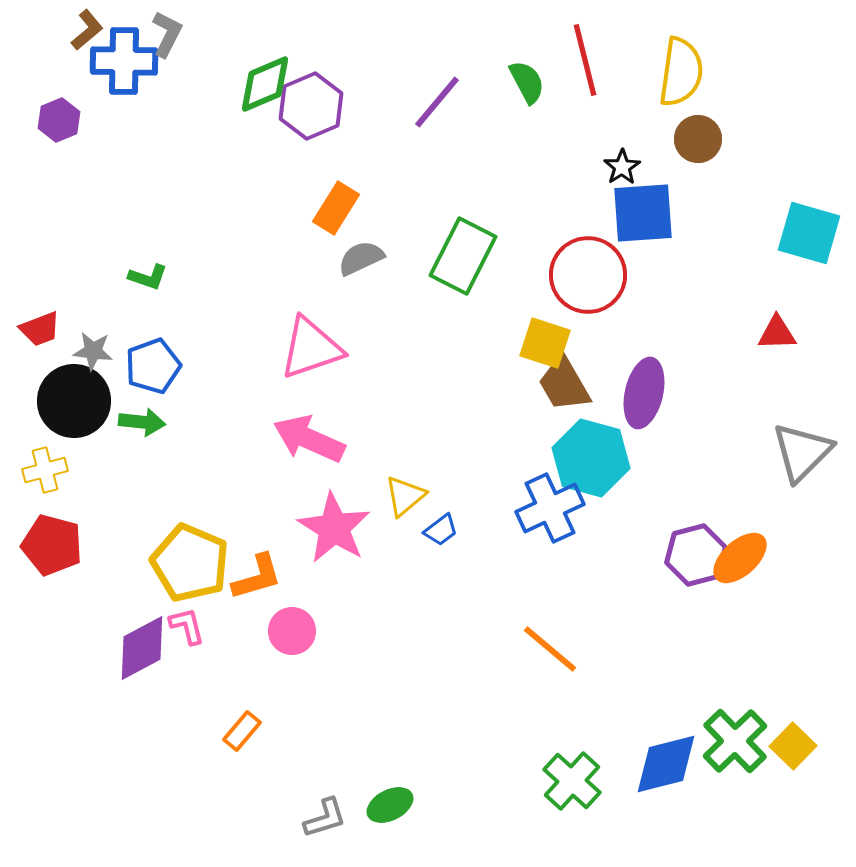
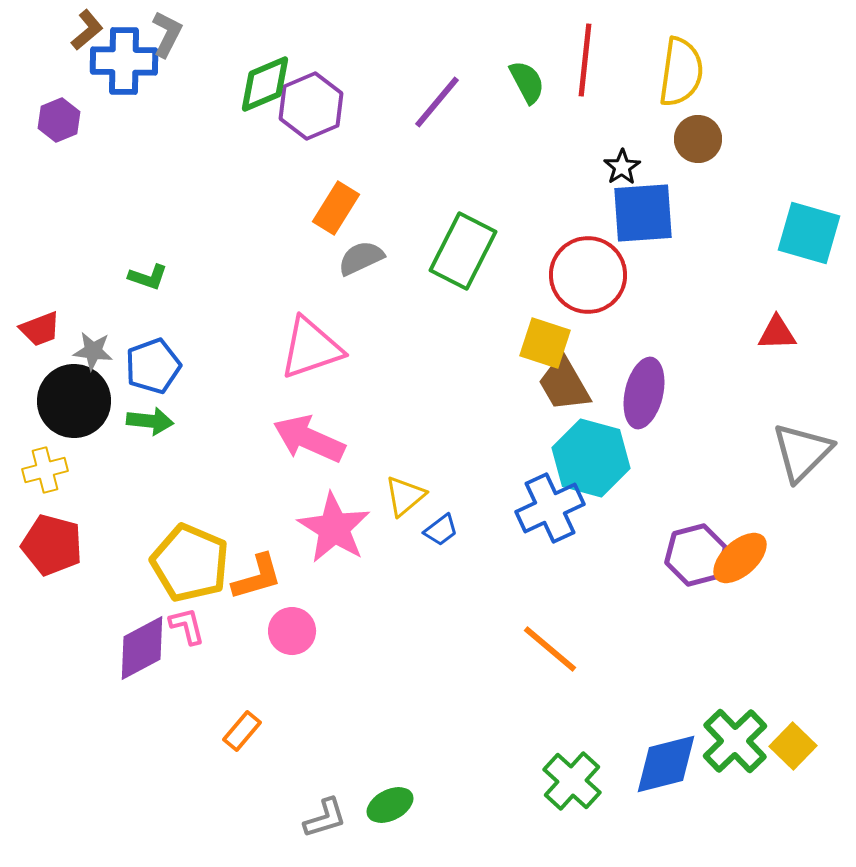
red line at (585, 60): rotated 20 degrees clockwise
green rectangle at (463, 256): moved 5 px up
green arrow at (142, 422): moved 8 px right, 1 px up
